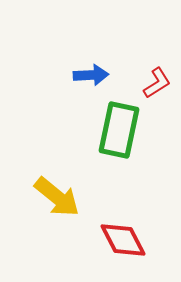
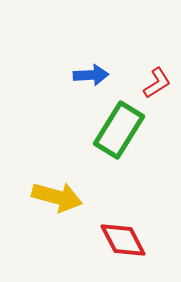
green rectangle: rotated 20 degrees clockwise
yellow arrow: rotated 24 degrees counterclockwise
